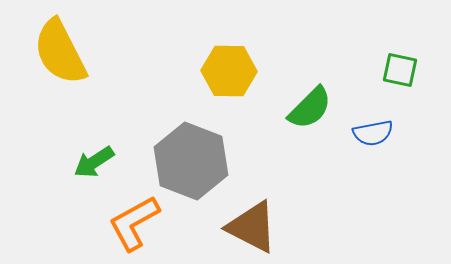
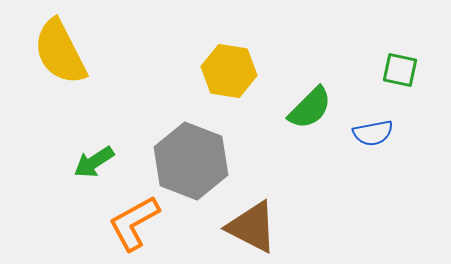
yellow hexagon: rotated 8 degrees clockwise
